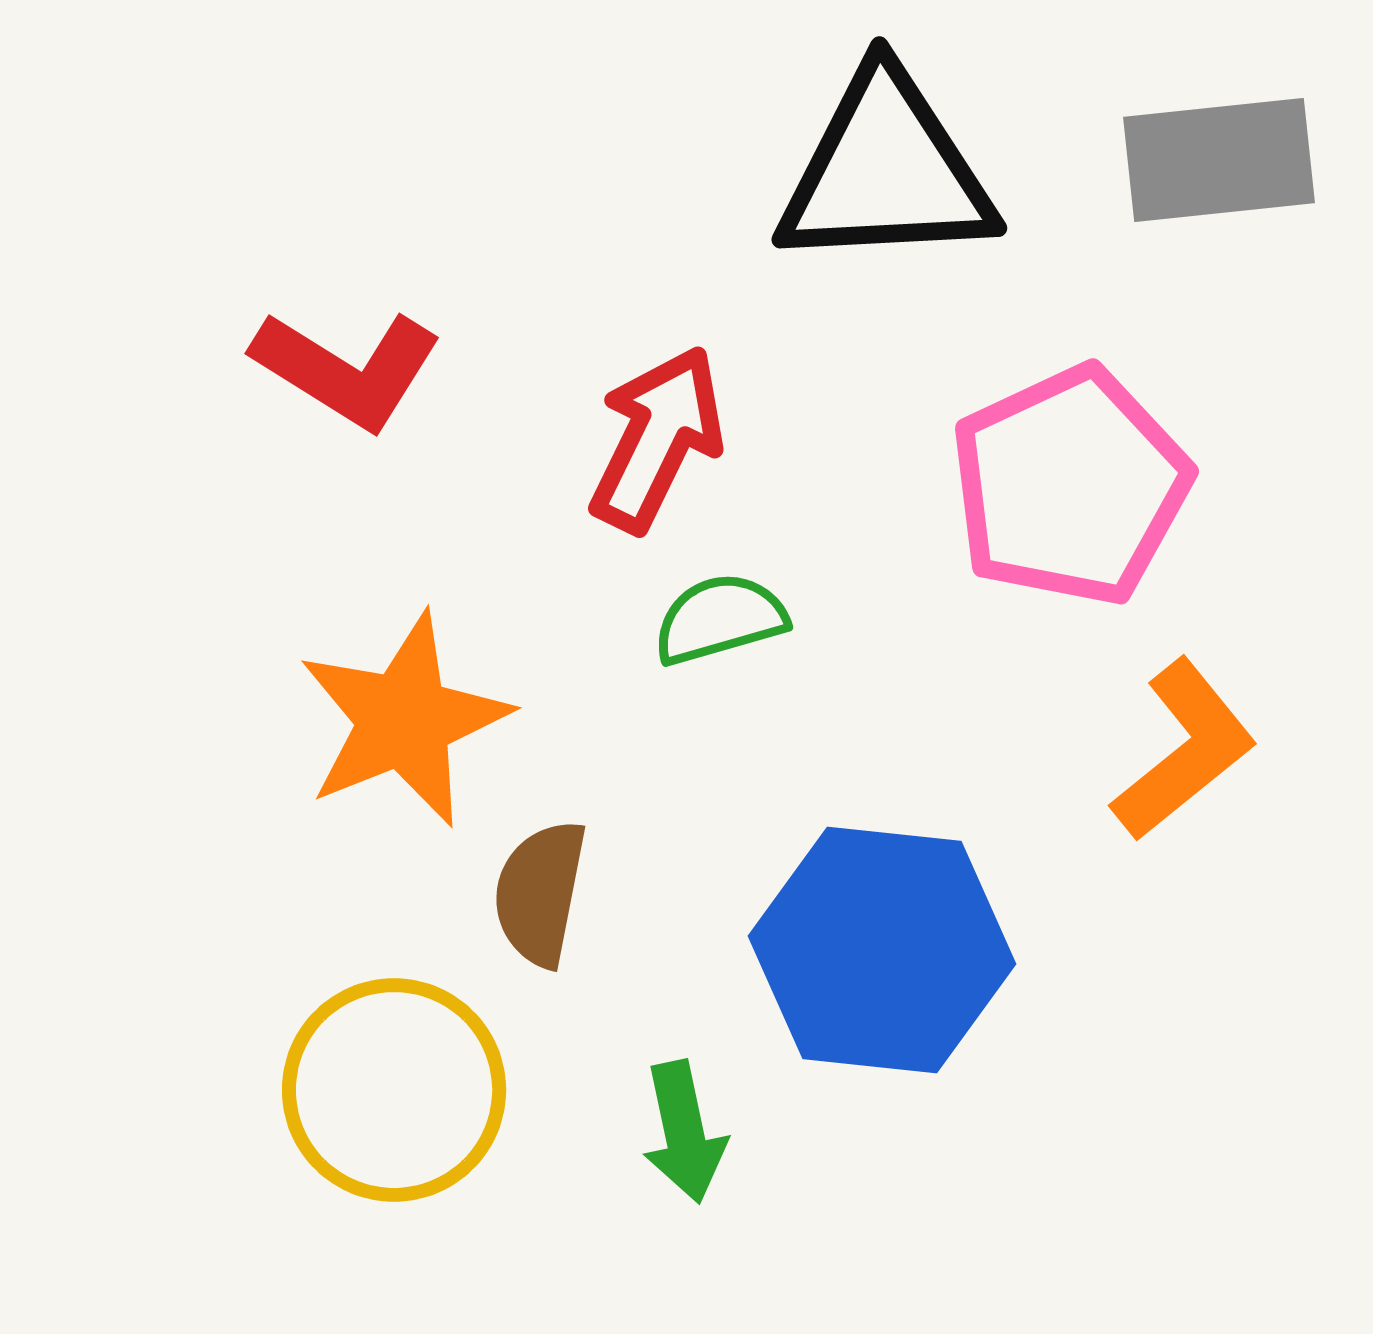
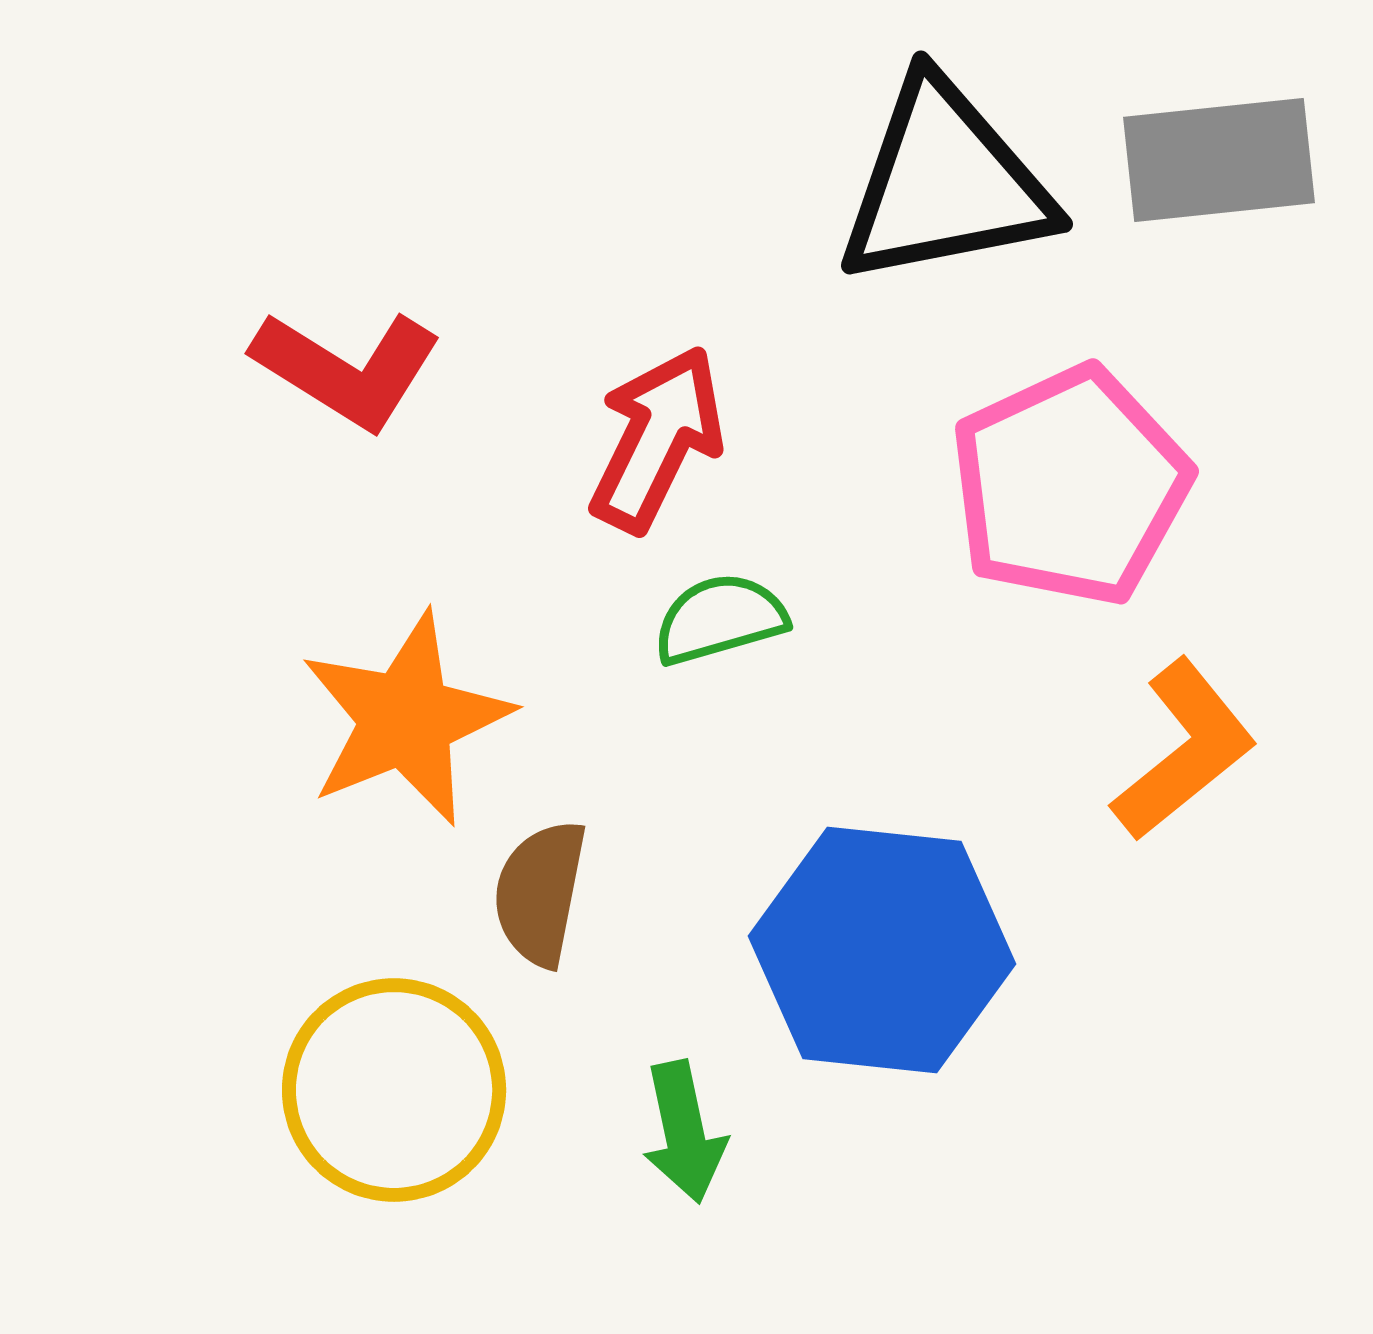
black triangle: moved 59 px right, 12 px down; rotated 8 degrees counterclockwise
orange star: moved 2 px right, 1 px up
